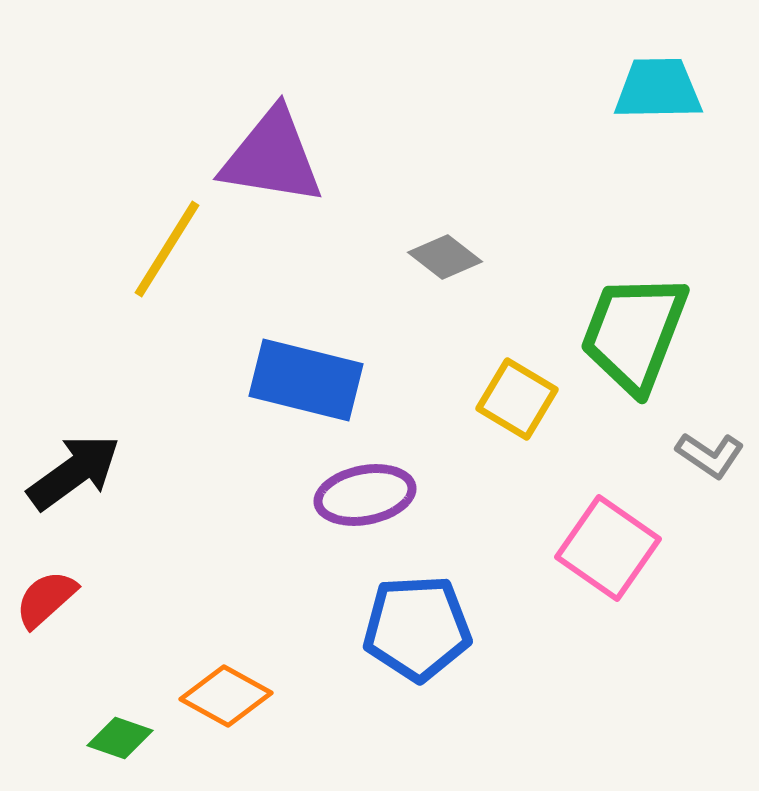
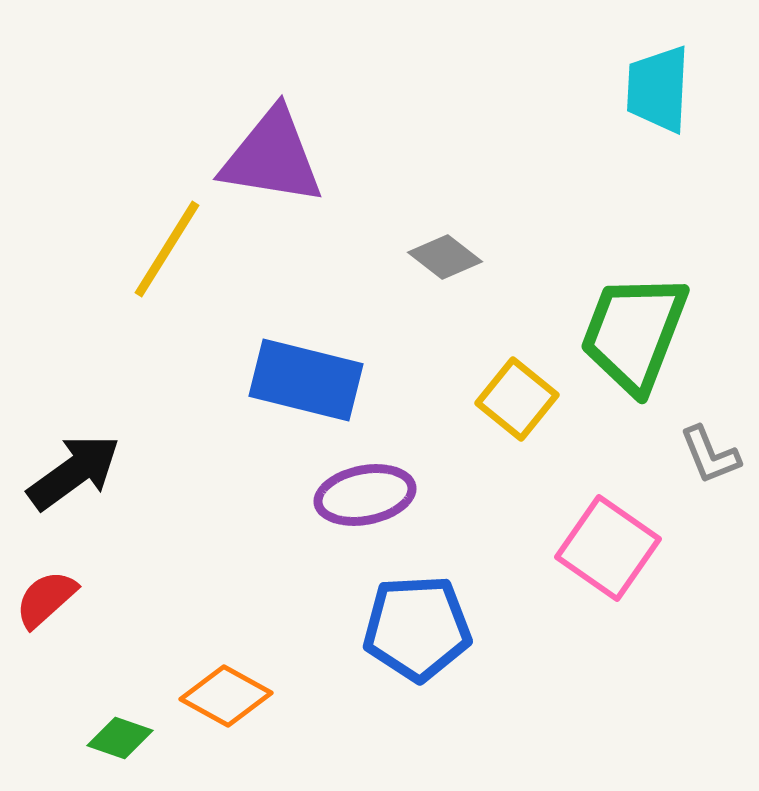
cyan trapezoid: rotated 86 degrees counterclockwise
yellow square: rotated 8 degrees clockwise
gray L-shape: rotated 34 degrees clockwise
